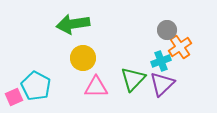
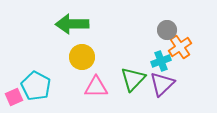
green arrow: moved 1 px left; rotated 8 degrees clockwise
yellow circle: moved 1 px left, 1 px up
